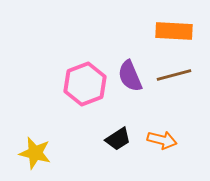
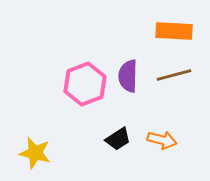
purple semicircle: moved 2 px left; rotated 24 degrees clockwise
